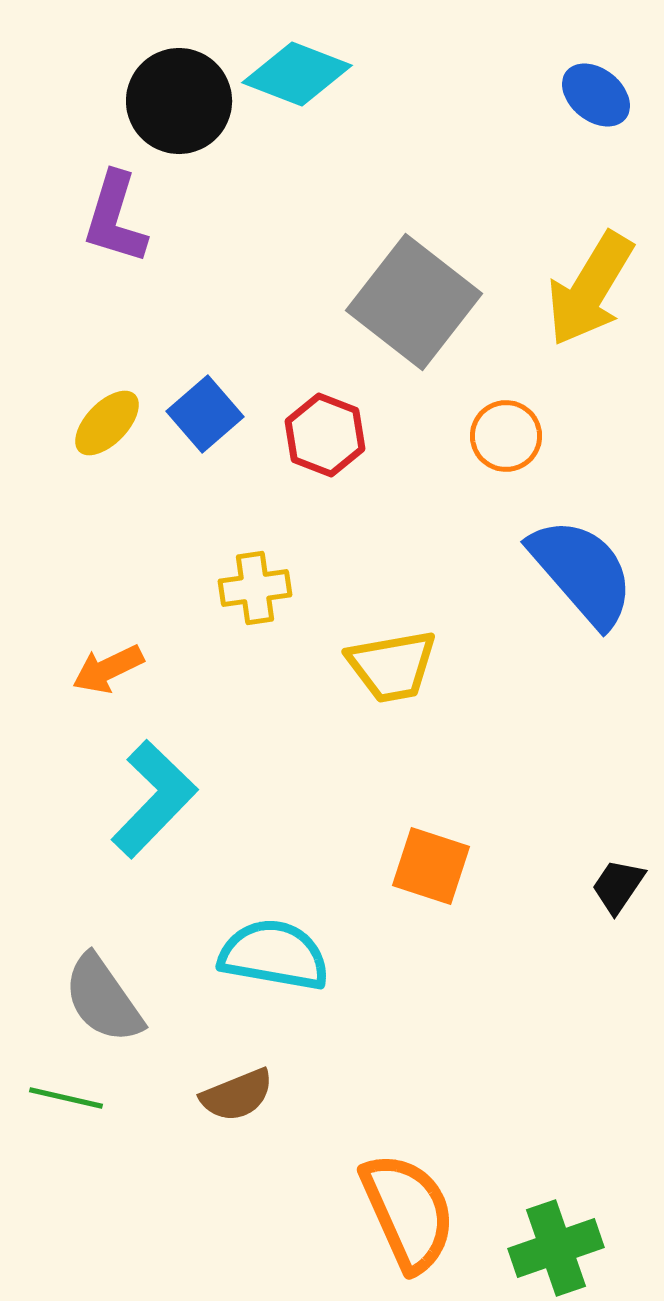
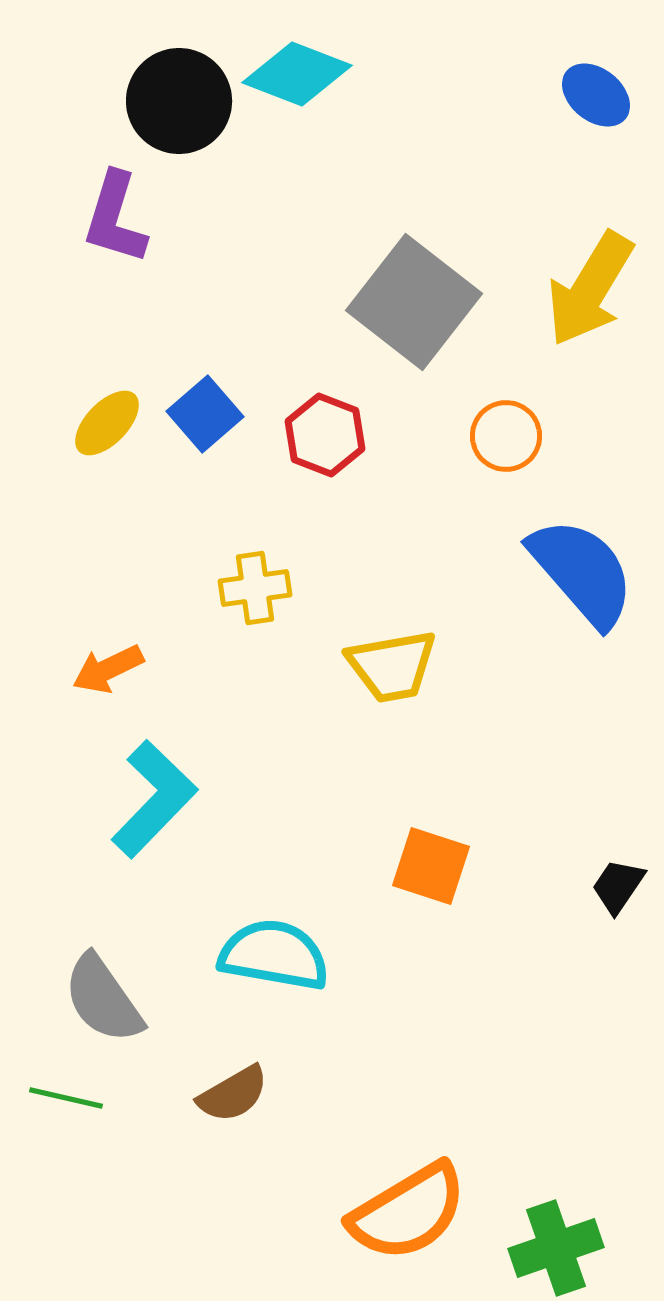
brown semicircle: moved 4 px left, 1 px up; rotated 8 degrees counterclockwise
orange semicircle: rotated 83 degrees clockwise
